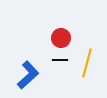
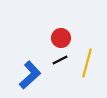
black line: rotated 28 degrees counterclockwise
blue L-shape: moved 2 px right
